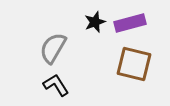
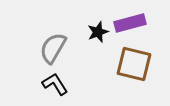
black star: moved 3 px right, 10 px down
black L-shape: moved 1 px left, 1 px up
